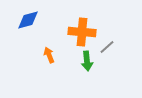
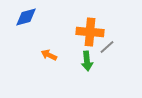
blue diamond: moved 2 px left, 3 px up
orange cross: moved 8 px right
orange arrow: rotated 42 degrees counterclockwise
